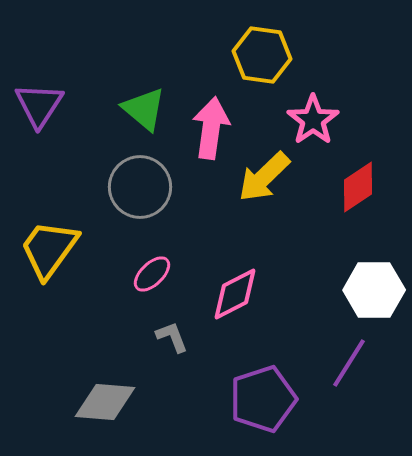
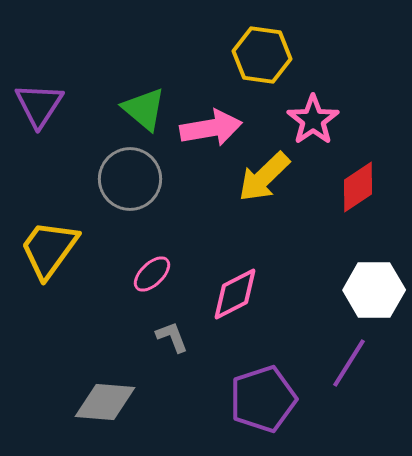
pink arrow: rotated 72 degrees clockwise
gray circle: moved 10 px left, 8 px up
